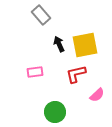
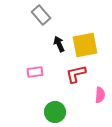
pink semicircle: moved 3 px right; rotated 42 degrees counterclockwise
